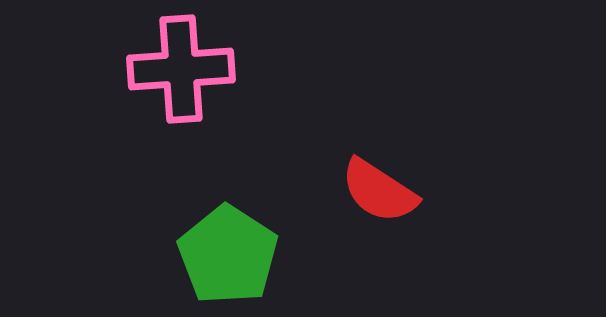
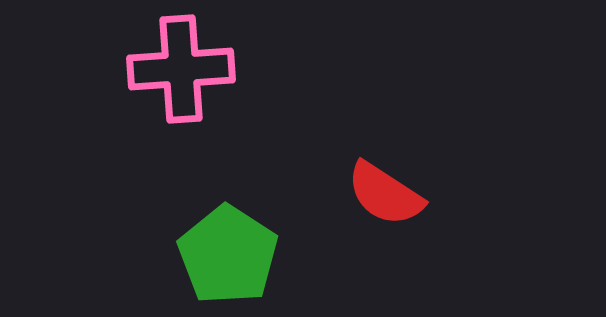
red semicircle: moved 6 px right, 3 px down
